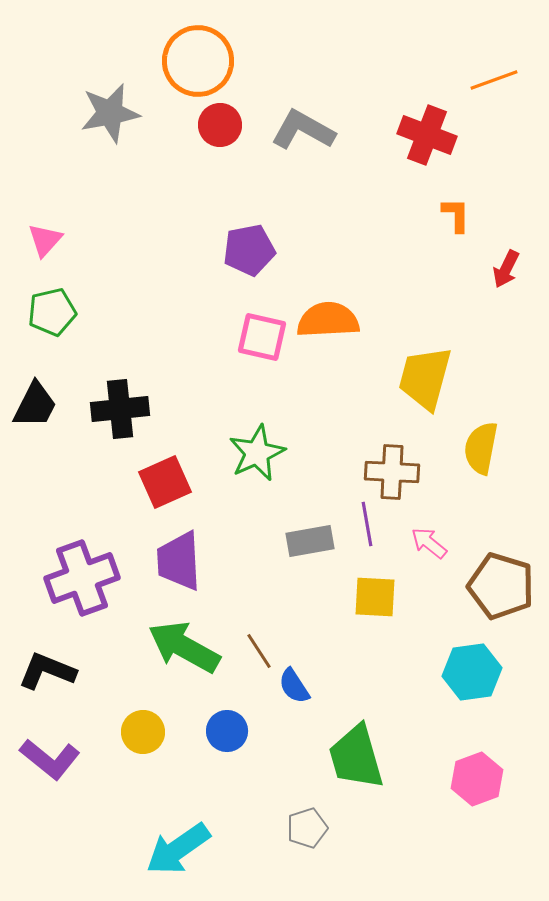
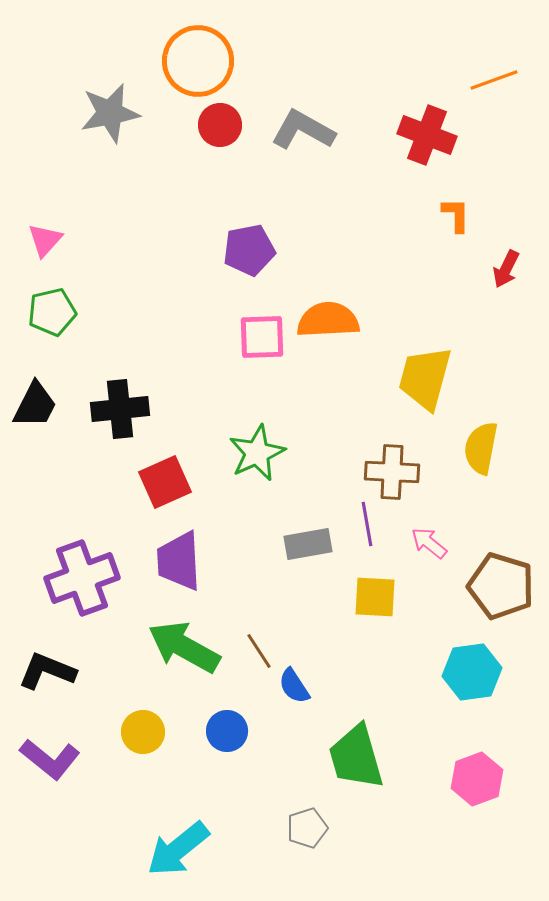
pink square: rotated 15 degrees counterclockwise
gray rectangle: moved 2 px left, 3 px down
cyan arrow: rotated 4 degrees counterclockwise
